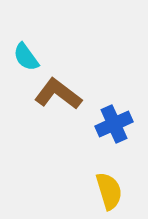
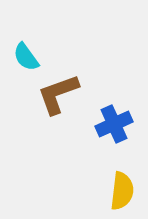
brown L-shape: rotated 57 degrees counterclockwise
yellow semicircle: moved 13 px right; rotated 24 degrees clockwise
